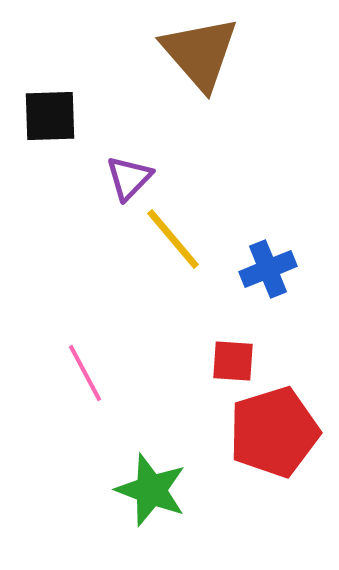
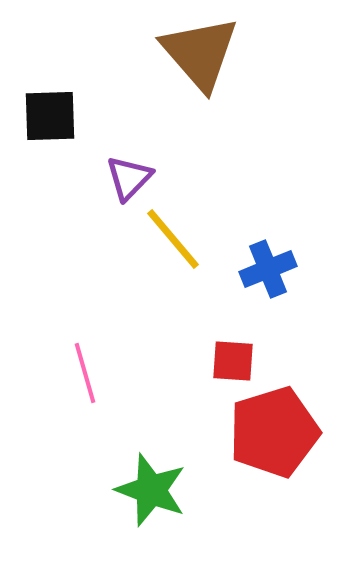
pink line: rotated 12 degrees clockwise
